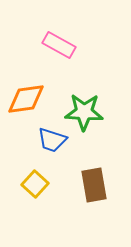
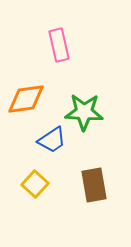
pink rectangle: rotated 48 degrees clockwise
blue trapezoid: rotated 52 degrees counterclockwise
